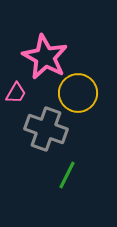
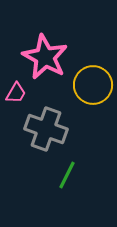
yellow circle: moved 15 px right, 8 px up
